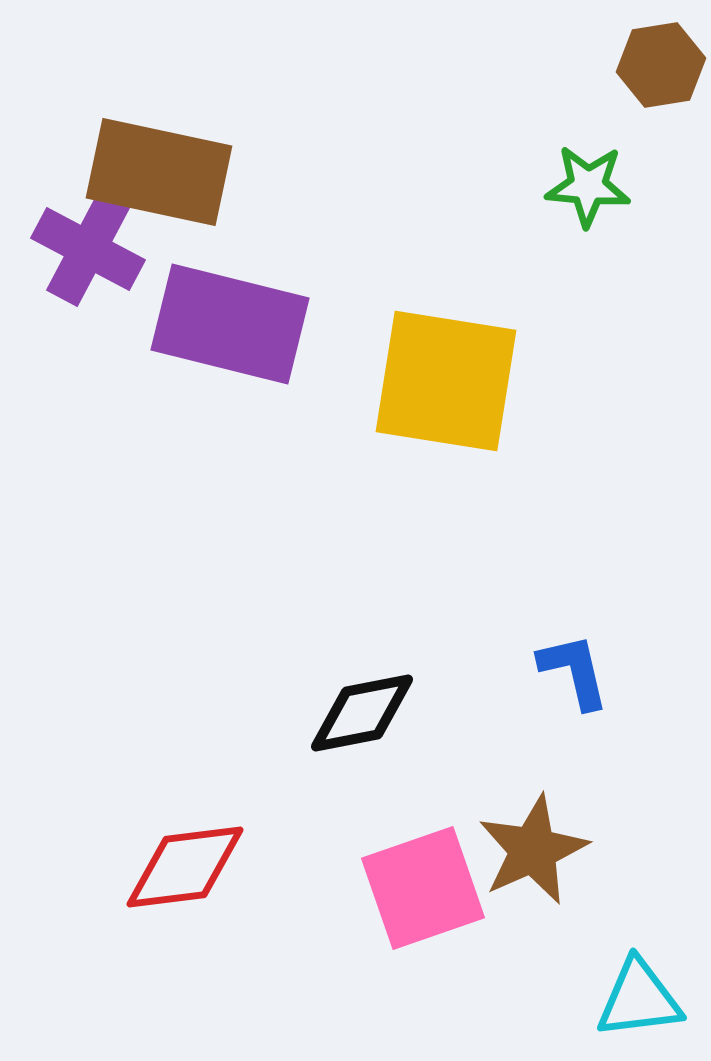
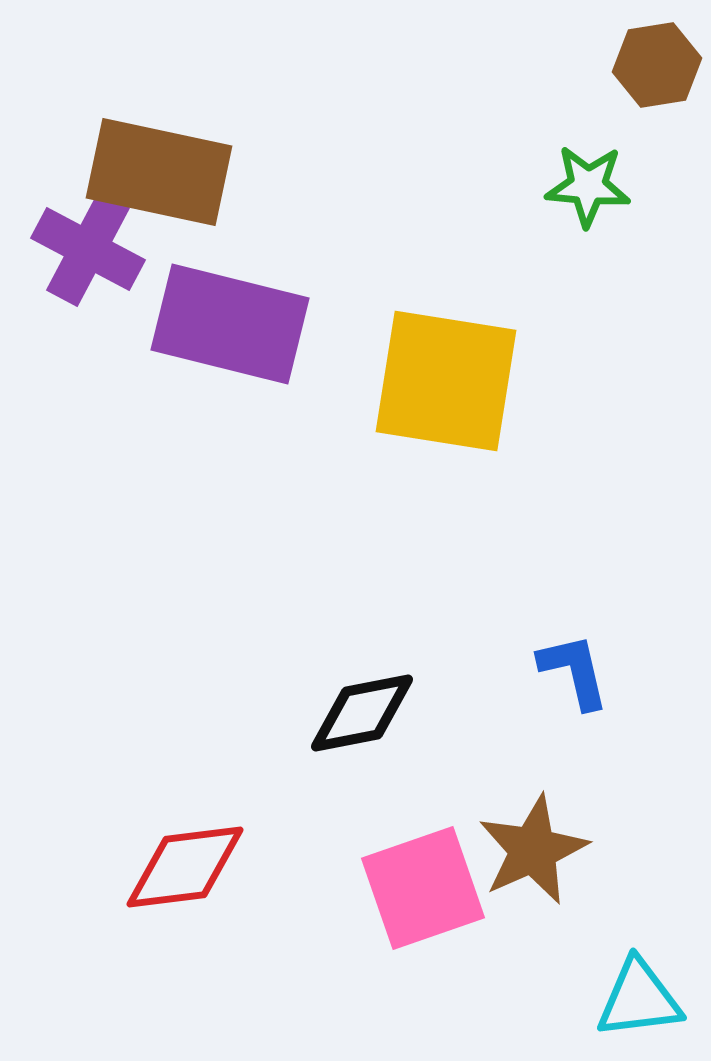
brown hexagon: moved 4 px left
